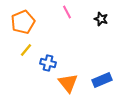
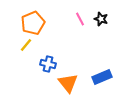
pink line: moved 13 px right, 7 px down
orange pentagon: moved 10 px right, 1 px down
yellow line: moved 5 px up
blue cross: moved 1 px down
blue rectangle: moved 3 px up
